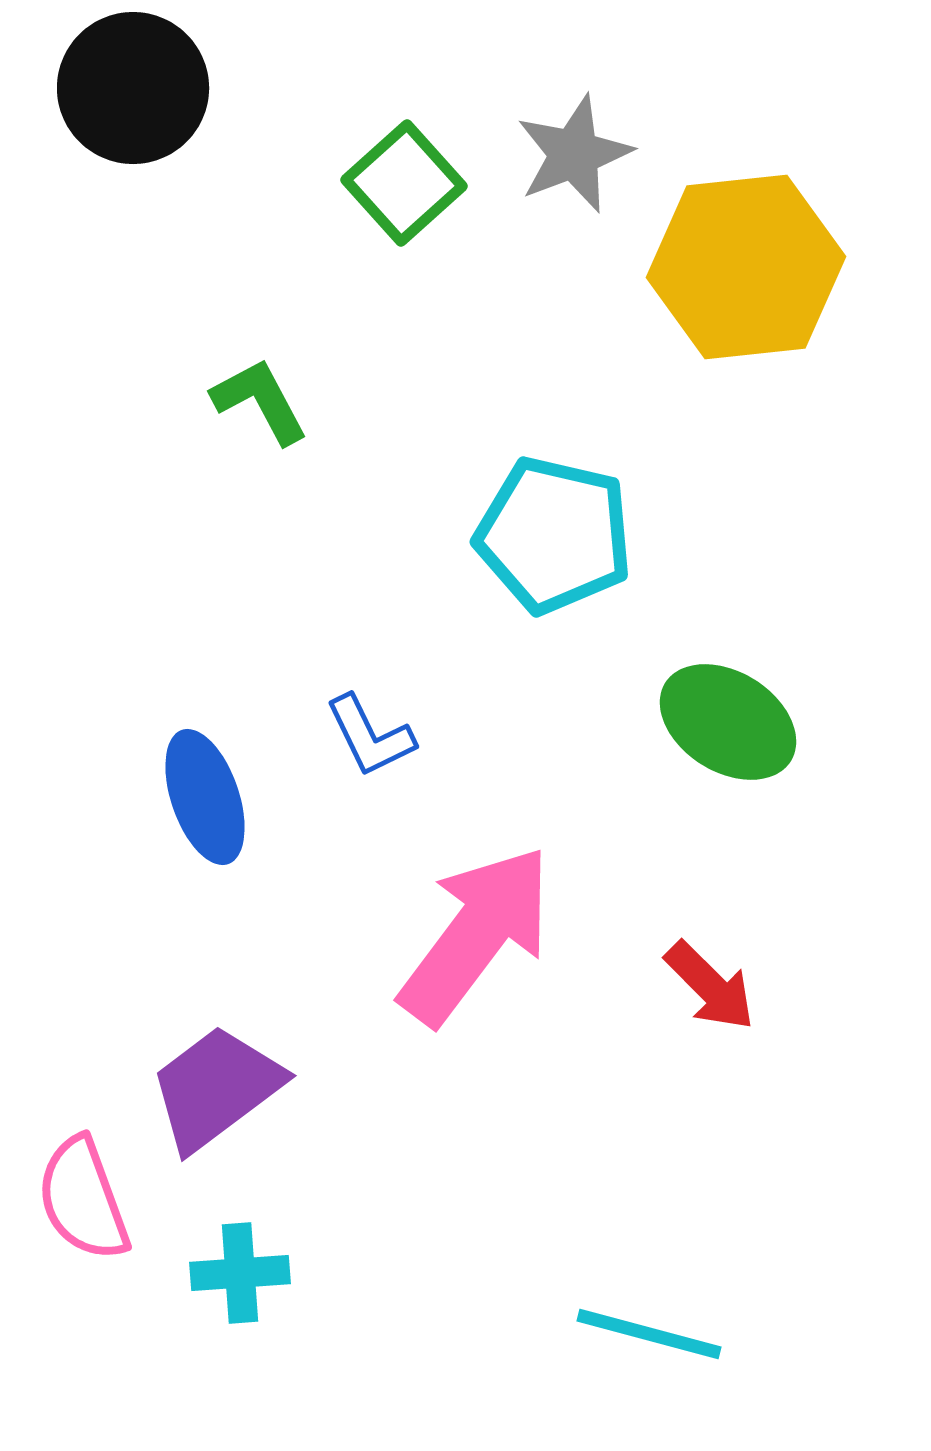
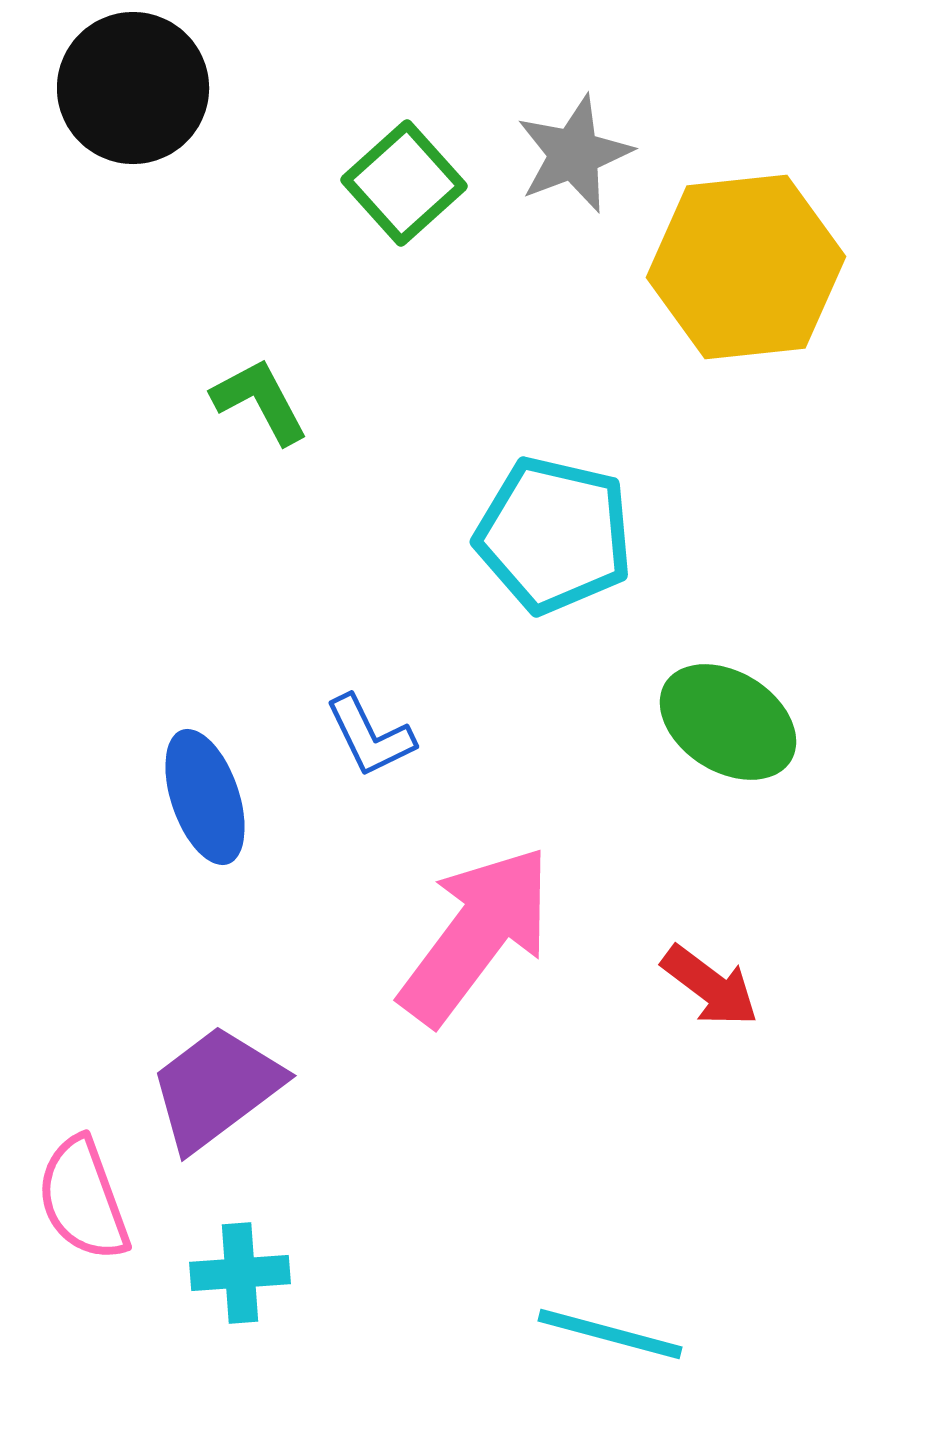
red arrow: rotated 8 degrees counterclockwise
cyan line: moved 39 px left
